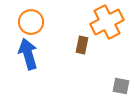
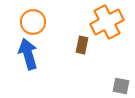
orange circle: moved 2 px right
